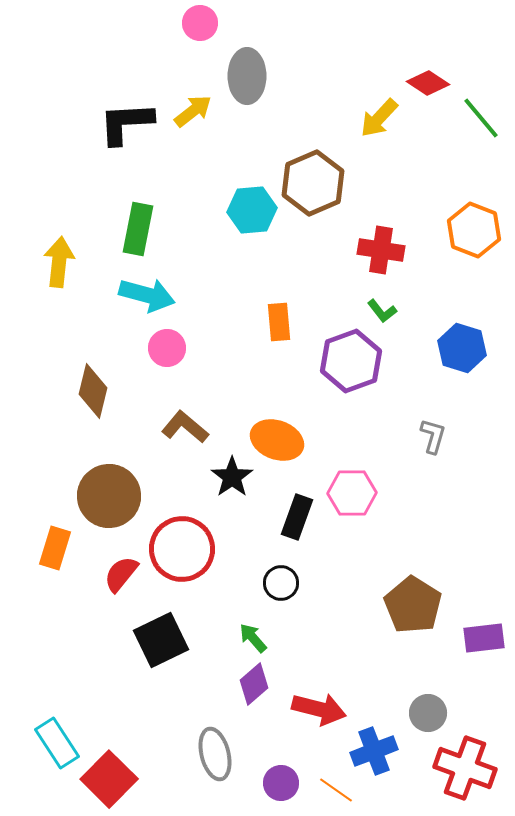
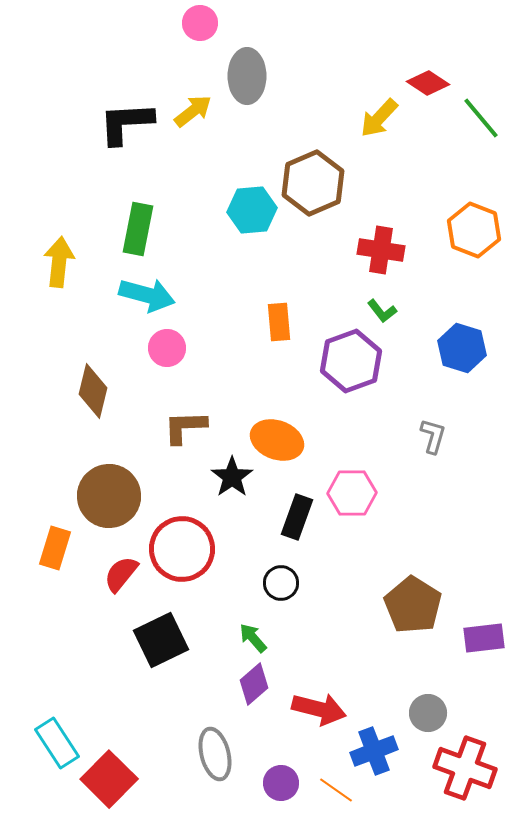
brown L-shape at (185, 427): rotated 42 degrees counterclockwise
